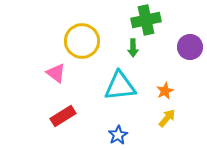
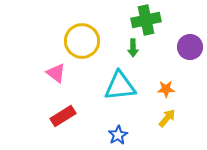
orange star: moved 1 px right, 2 px up; rotated 24 degrees clockwise
